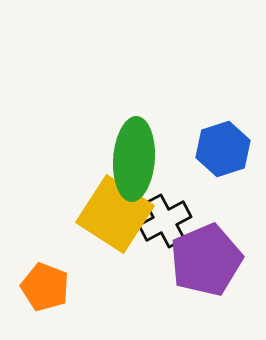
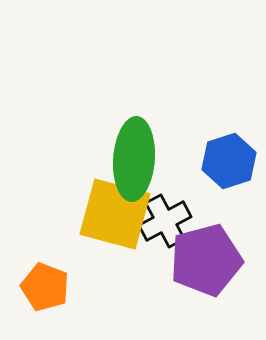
blue hexagon: moved 6 px right, 12 px down
yellow square: rotated 18 degrees counterclockwise
purple pentagon: rotated 8 degrees clockwise
